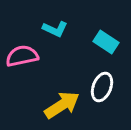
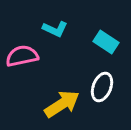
yellow arrow: moved 1 px up
